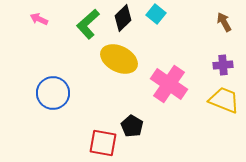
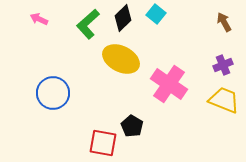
yellow ellipse: moved 2 px right
purple cross: rotated 18 degrees counterclockwise
